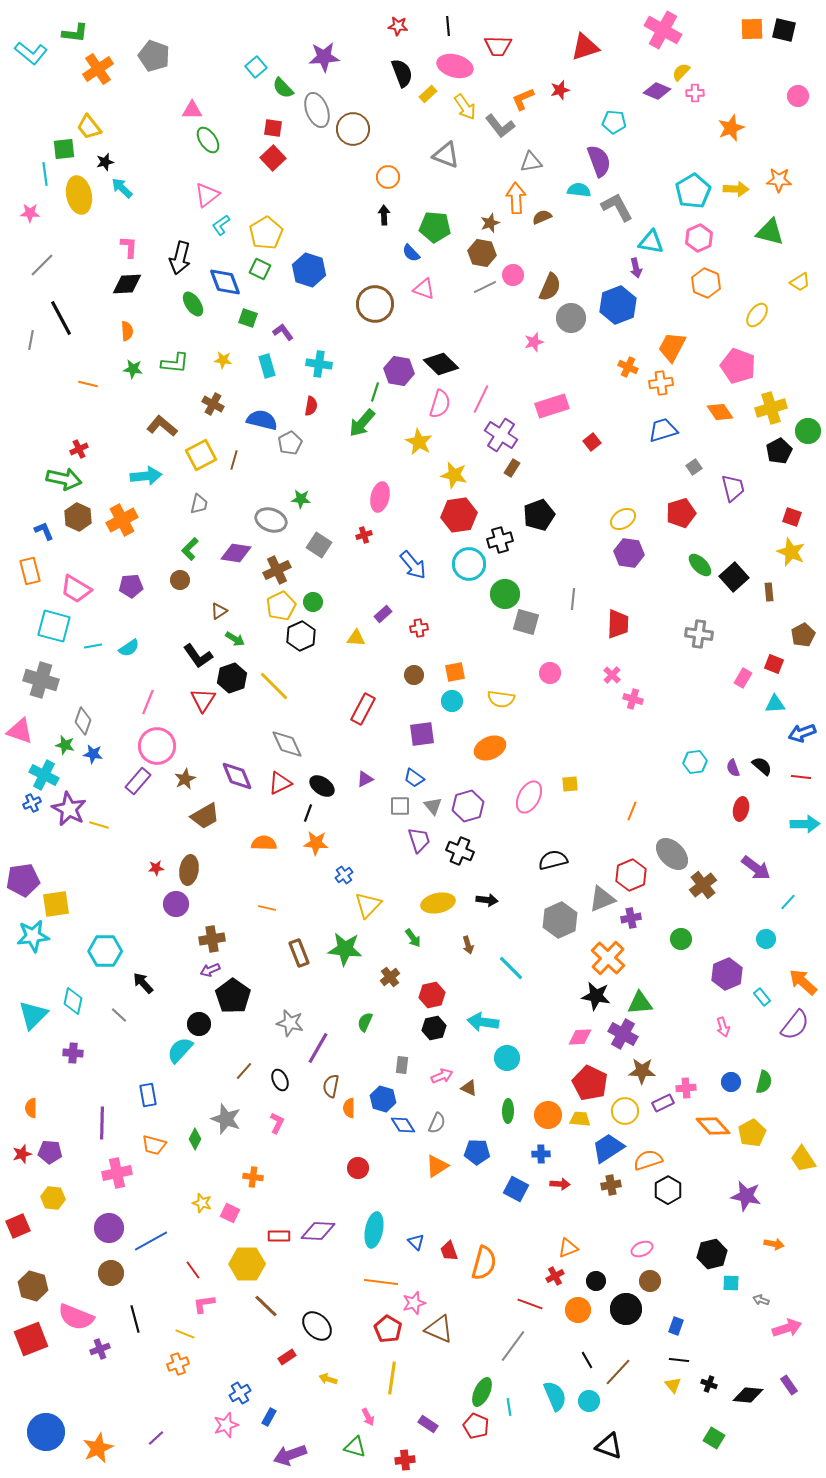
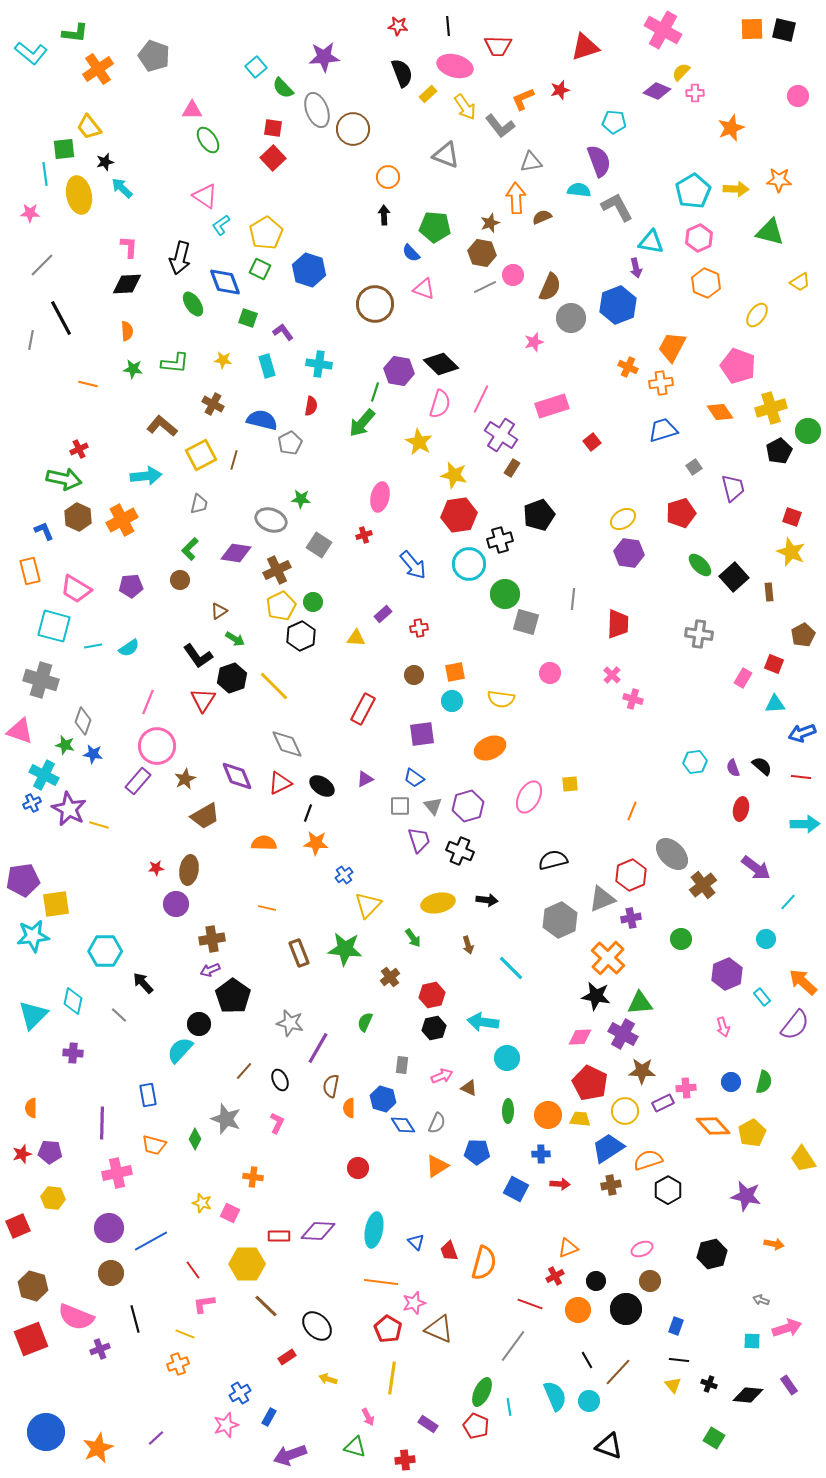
pink triangle at (207, 195): moved 2 px left, 1 px down; rotated 48 degrees counterclockwise
cyan square at (731, 1283): moved 21 px right, 58 px down
